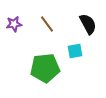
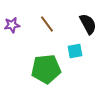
purple star: moved 2 px left, 1 px down
green pentagon: moved 1 px right, 1 px down
